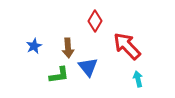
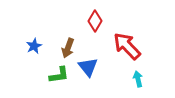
brown arrow: rotated 24 degrees clockwise
